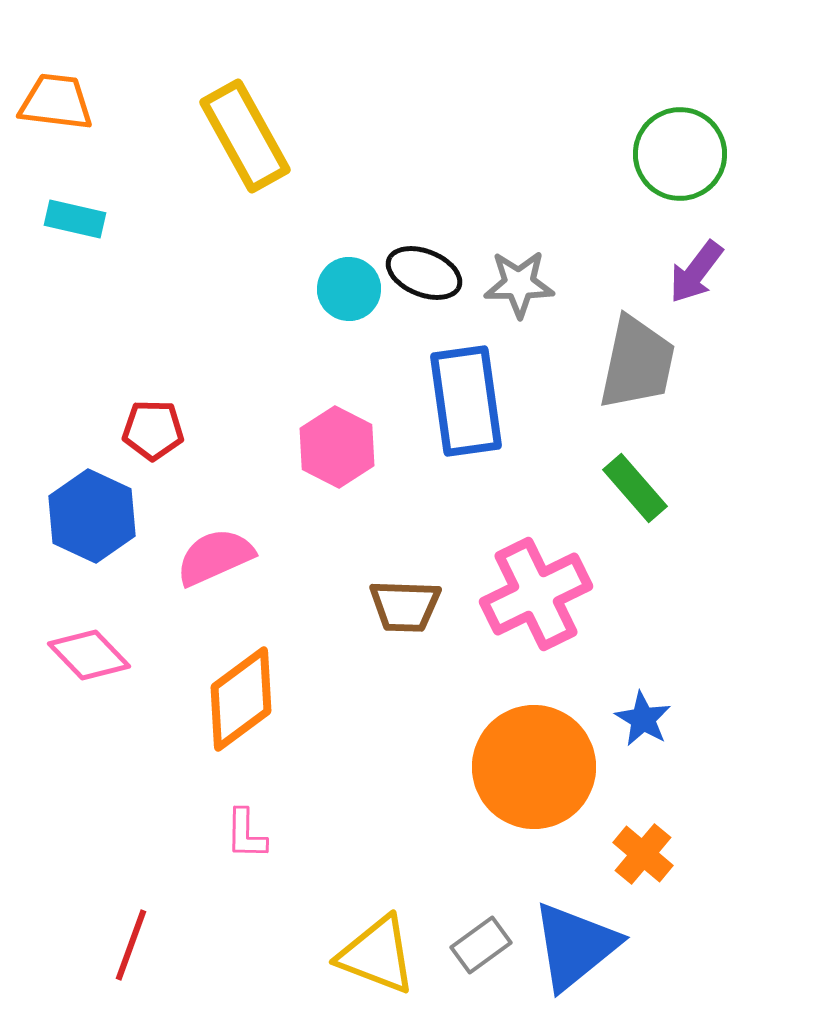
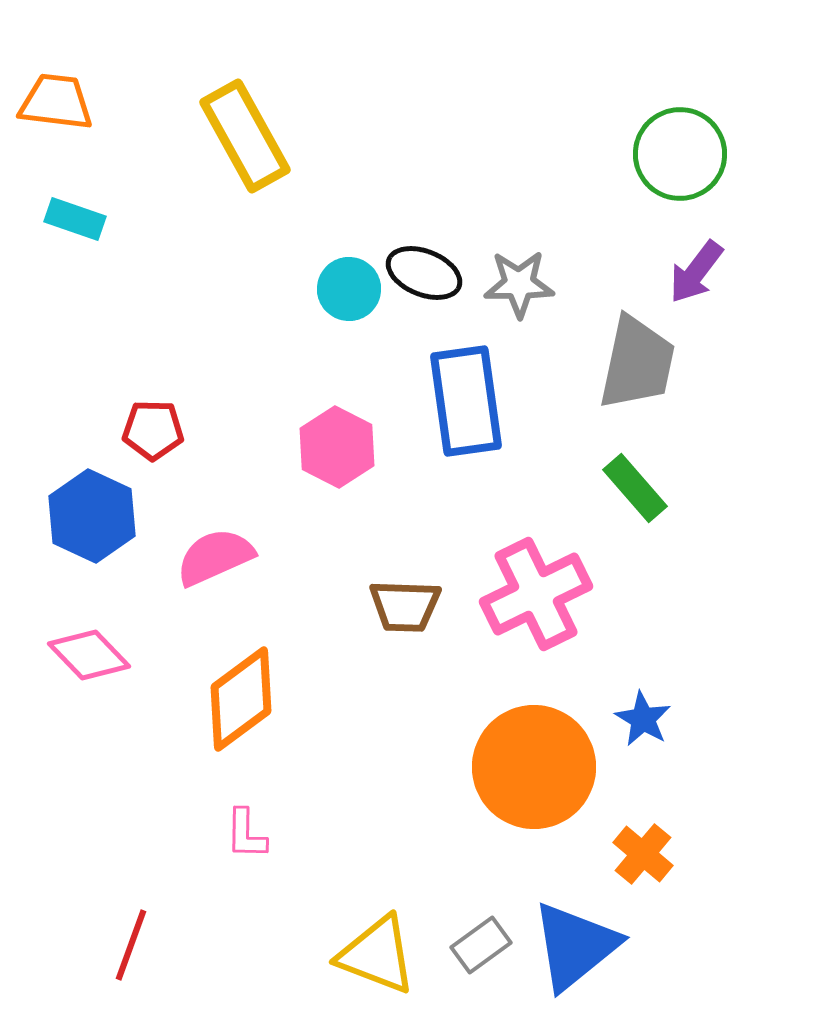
cyan rectangle: rotated 6 degrees clockwise
